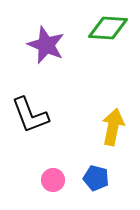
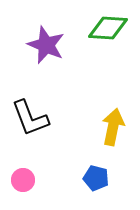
black L-shape: moved 3 px down
pink circle: moved 30 px left
